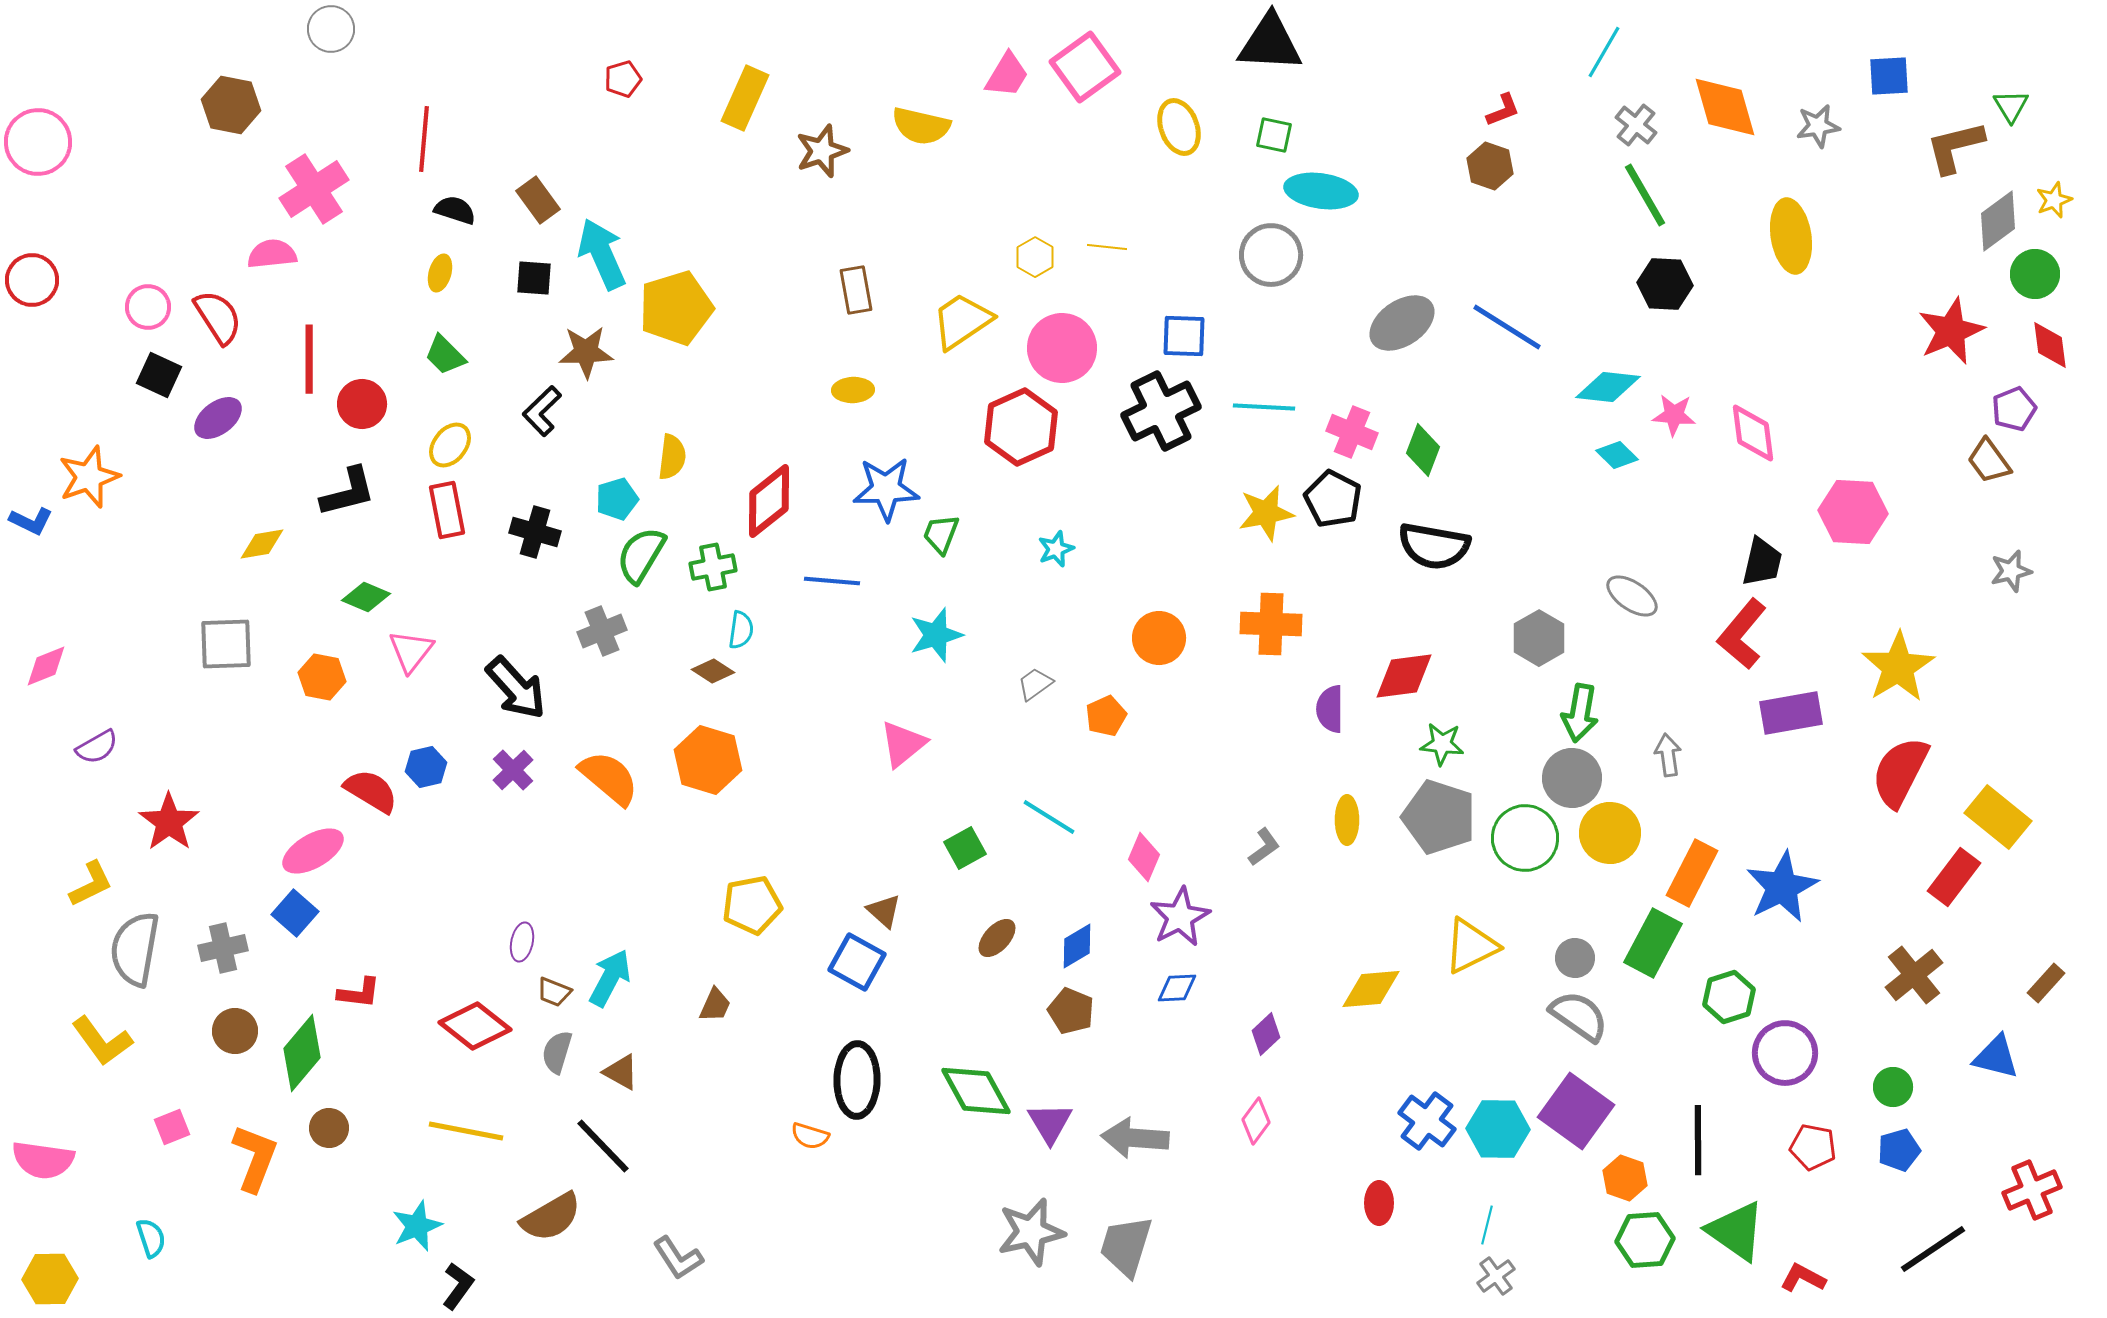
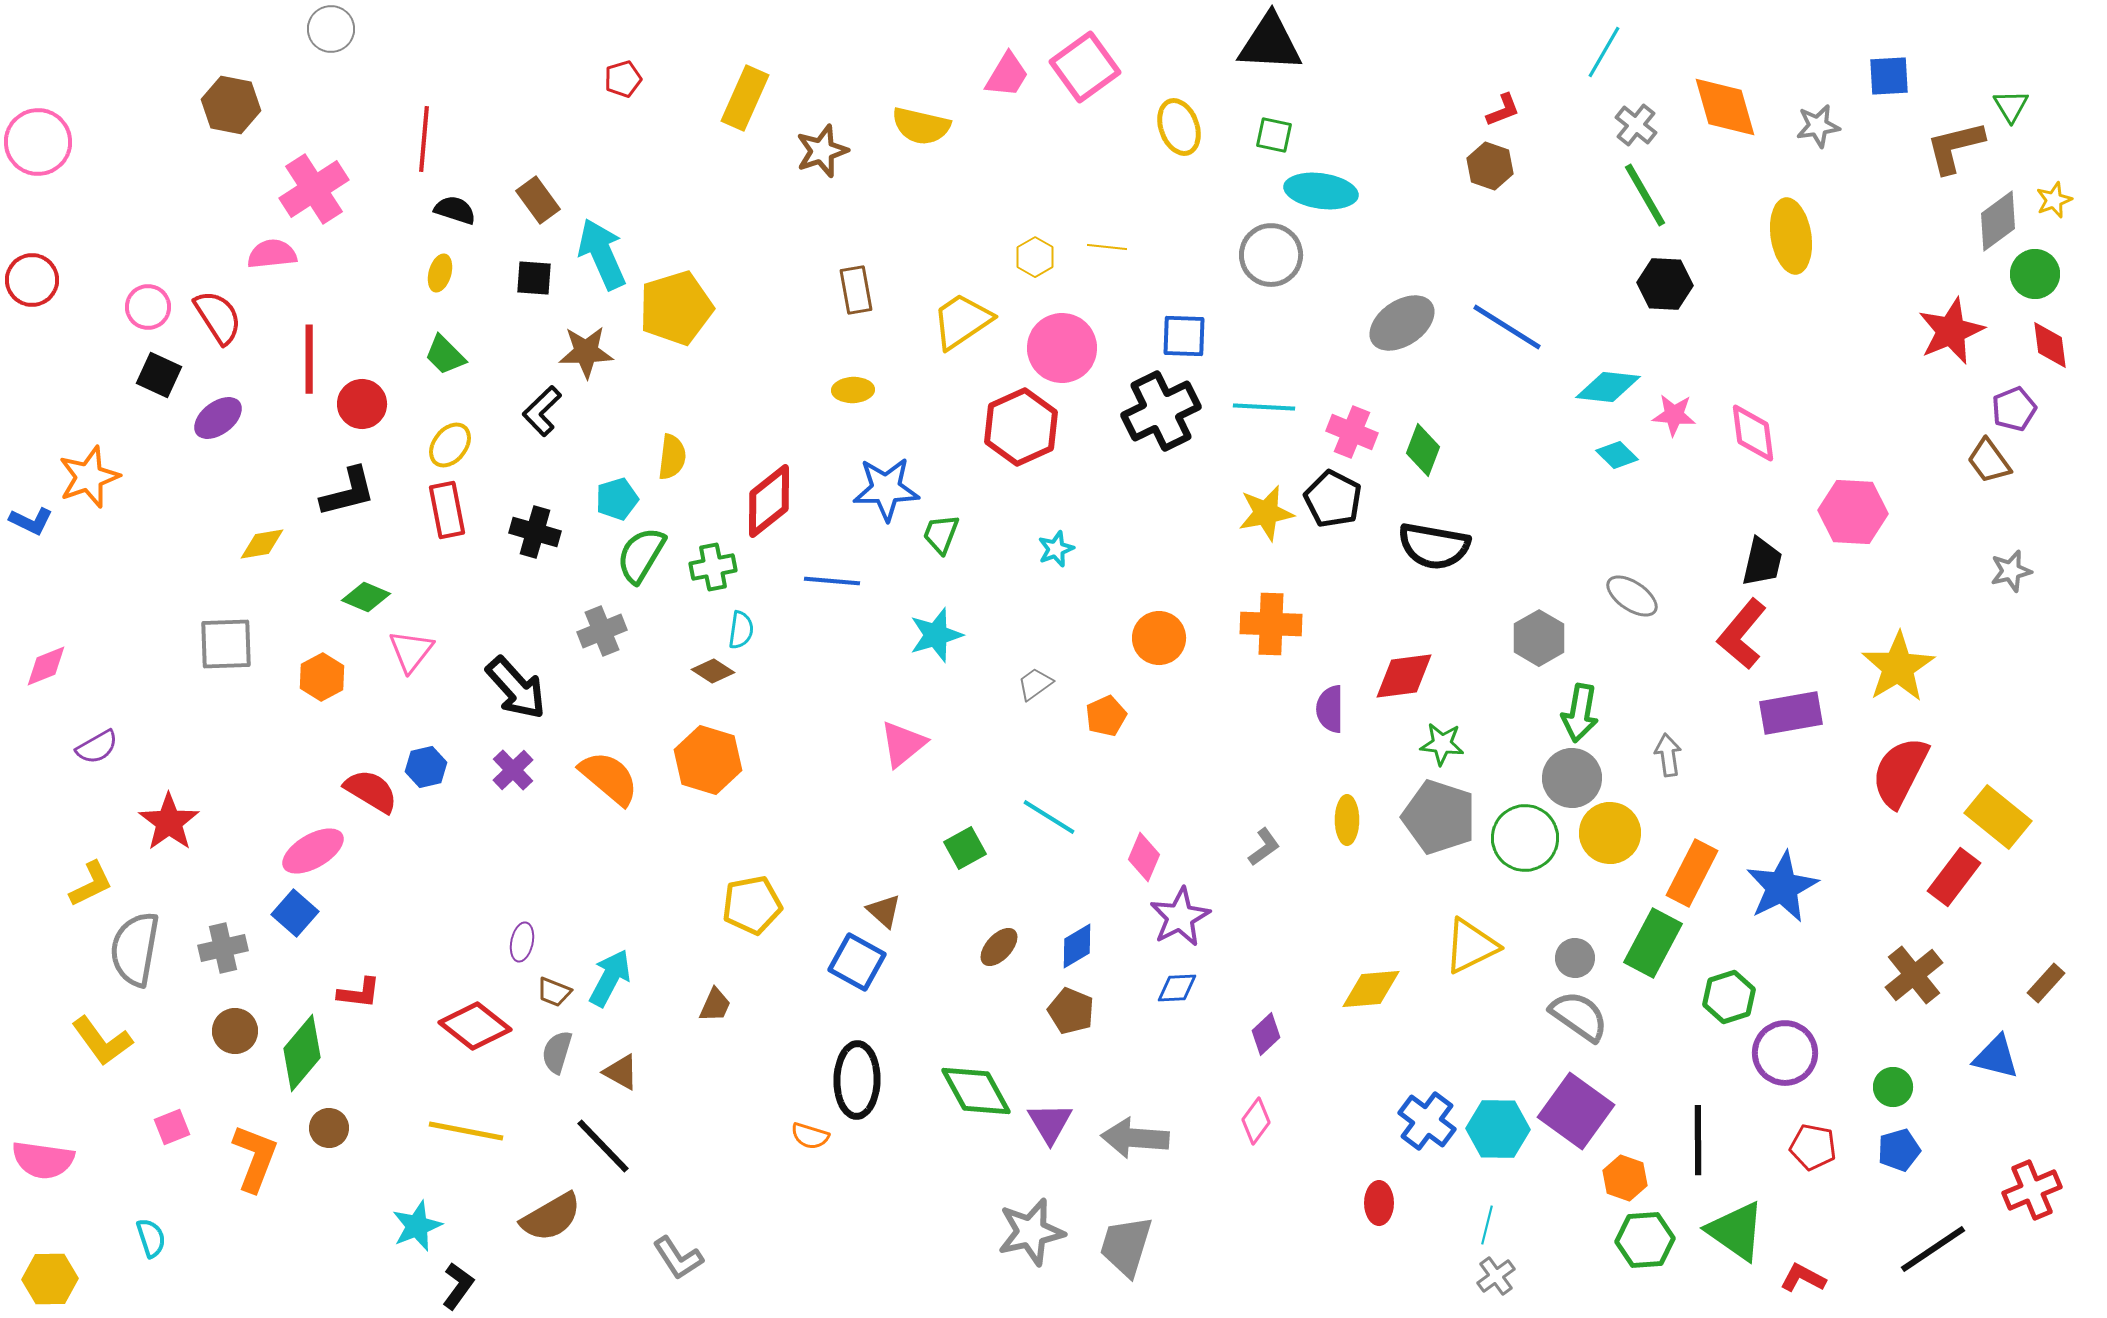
orange hexagon at (322, 677): rotated 21 degrees clockwise
brown ellipse at (997, 938): moved 2 px right, 9 px down
